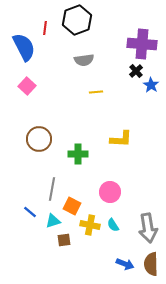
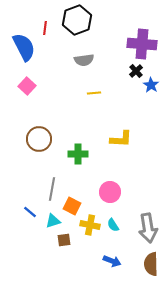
yellow line: moved 2 px left, 1 px down
blue arrow: moved 13 px left, 3 px up
